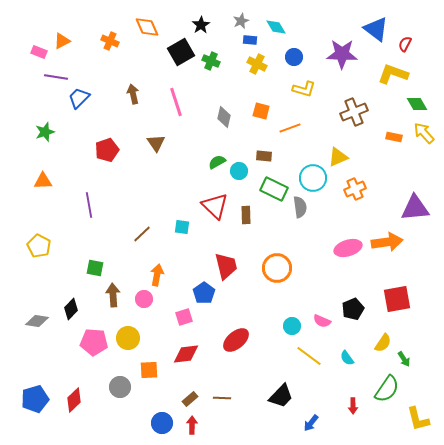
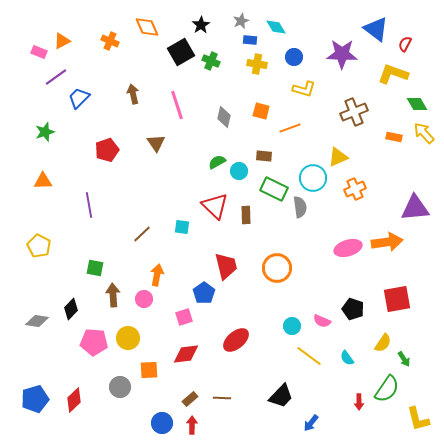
yellow cross at (257, 64): rotated 18 degrees counterclockwise
purple line at (56, 77): rotated 45 degrees counterclockwise
pink line at (176, 102): moved 1 px right, 3 px down
black pentagon at (353, 309): rotated 30 degrees counterclockwise
red arrow at (353, 406): moved 6 px right, 4 px up
